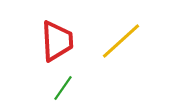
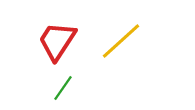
red trapezoid: rotated 144 degrees counterclockwise
